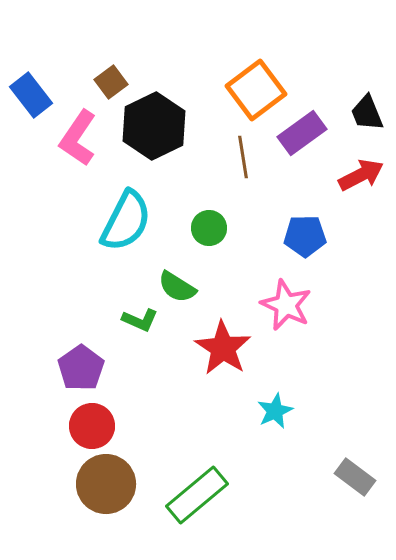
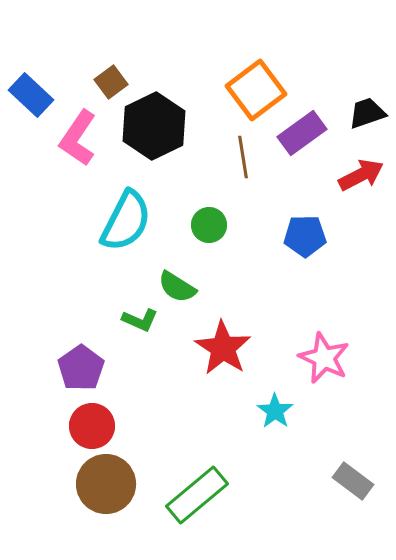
blue rectangle: rotated 9 degrees counterclockwise
black trapezoid: rotated 93 degrees clockwise
green circle: moved 3 px up
pink star: moved 38 px right, 53 px down
cyan star: rotated 12 degrees counterclockwise
gray rectangle: moved 2 px left, 4 px down
